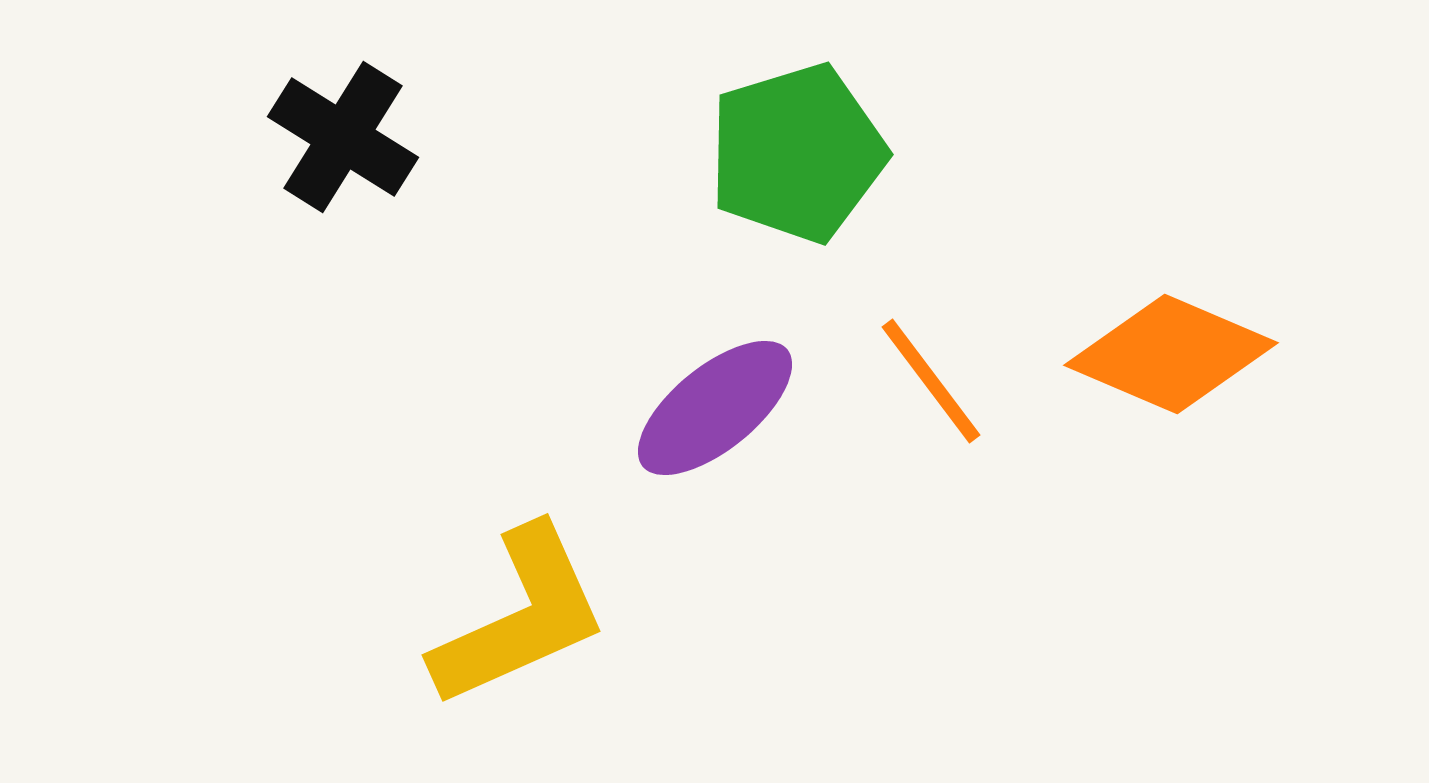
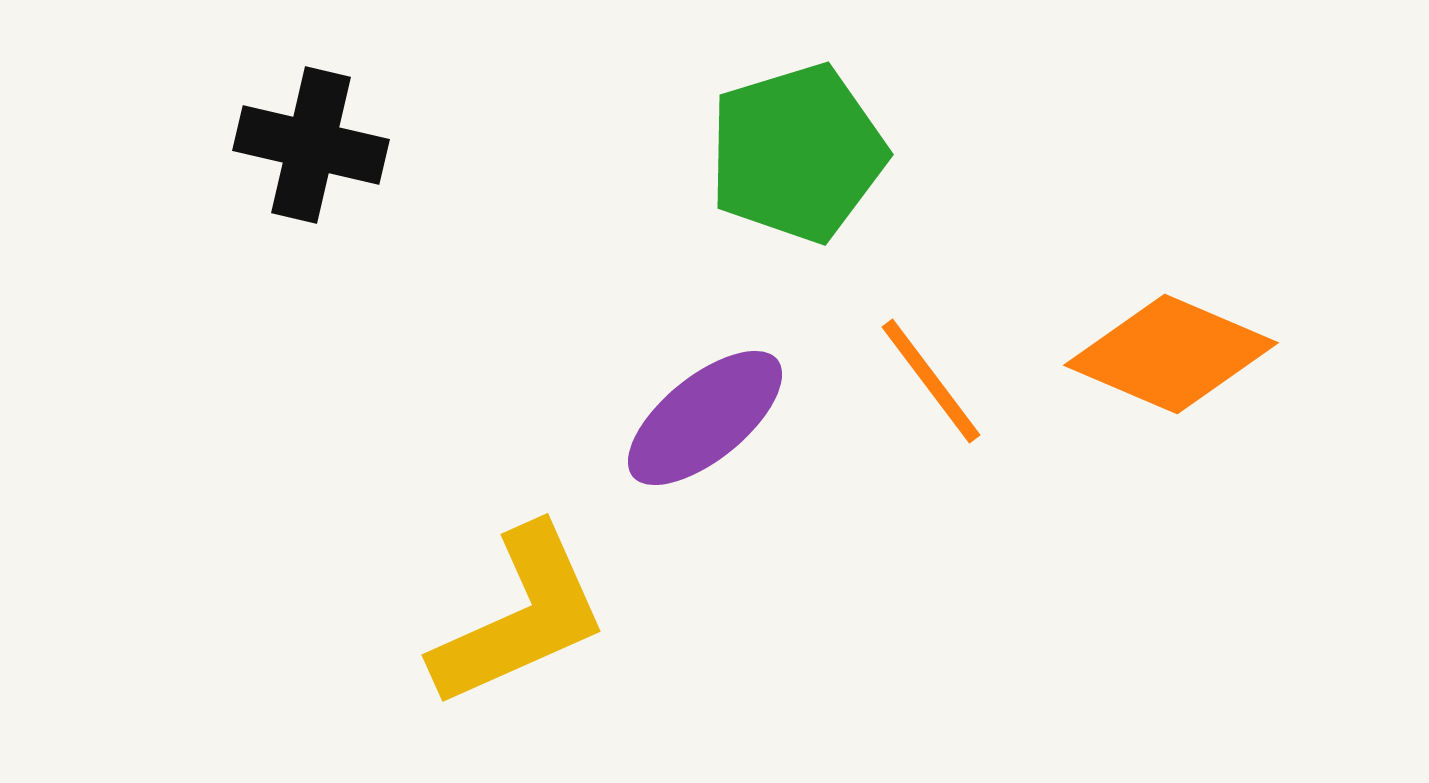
black cross: moved 32 px left, 8 px down; rotated 19 degrees counterclockwise
purple ellipse: moved 10 px left, 10 px down
